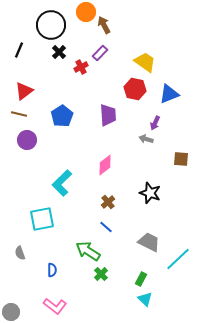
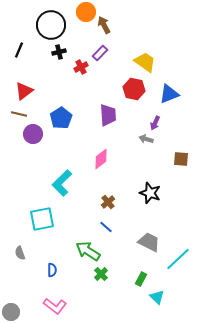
black cross: rotated 32 degrees clockwise
red hexagon: moved 1 px left
blue pentagon: moved 1 px left, 2 px down
purple circle: moved 6 px right, 6 px up
pink diamond: moved 4 px left, 6 px up
cyan triangle: moved 12 px right, 2 px up
